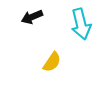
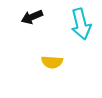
yellow semicircle: rotated 60 degrees clockwise
